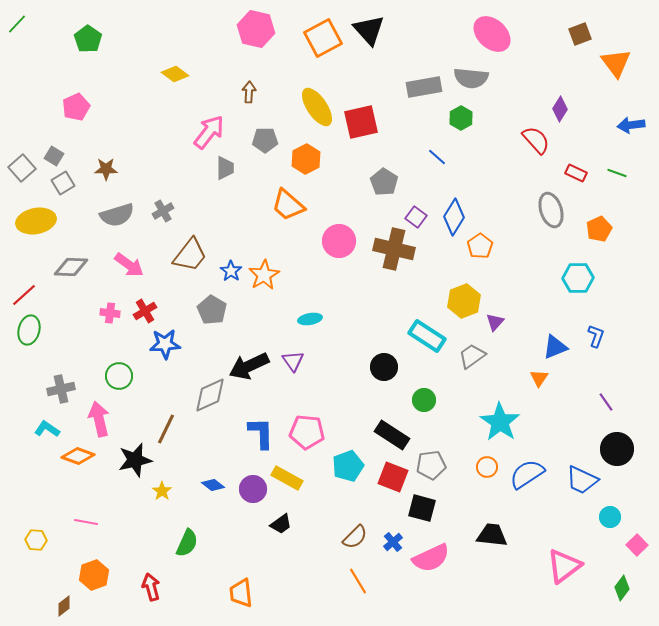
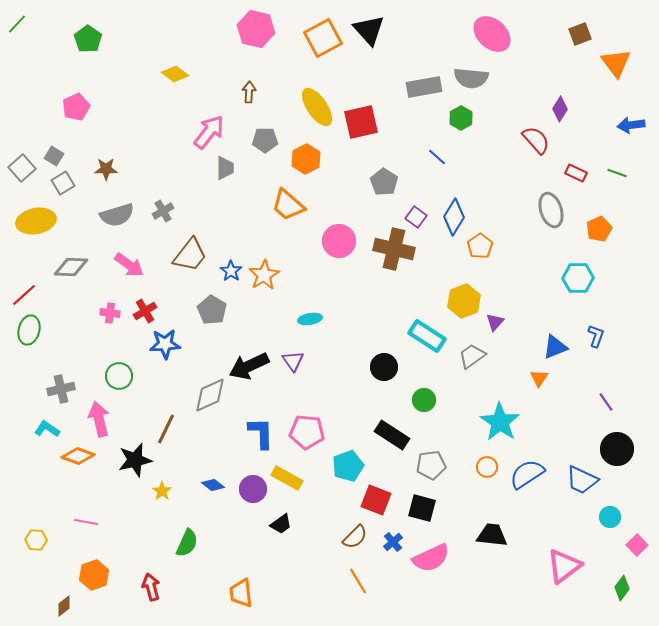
red square at (393, 477): moved 17 px left, 23 px down
